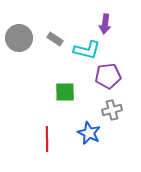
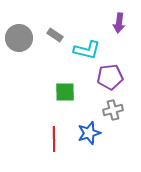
purple arrow: moved 14 px right, 1 px up
gray rectangle: moved 4 px up
purple pentagon: moved 2 px right, 1 px down
gray cross: moved 1 px right
blue star: rotated 30 degrees clockwise
red line: moved 7 px right
